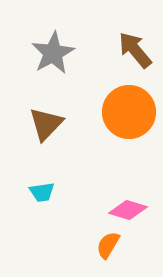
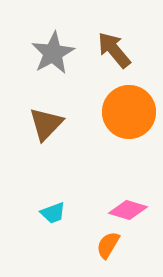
brown arrow: moved 21 px left
cyan trapezoid: moved 11 px right, 21 px down; rotated 12 degrees counterclockwise
